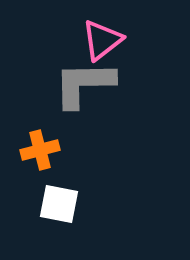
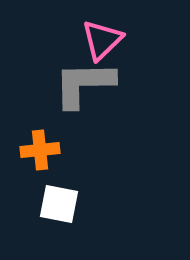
pink triangle: rotated 6 degrees counterclockwise
orange cross: rotated 9 degrees clockwise
